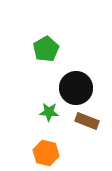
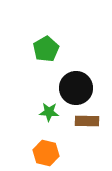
brown rectangle: rotated 20 degrees counterclockwise
